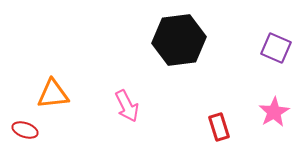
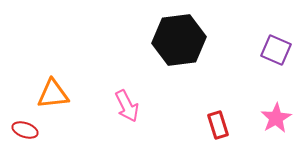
purple square: moved 2 px down
pink star: moved 2 px right, 6 px down
red rectangle: moved 1 px left, 2 px up
